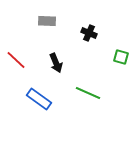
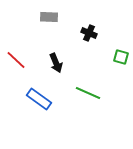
gray rectangle: moved 2 px right, 4 px up
